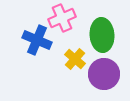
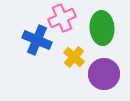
green ellipse: moved 7 px up
yellow cross: moved 1 px left, 2 px up
